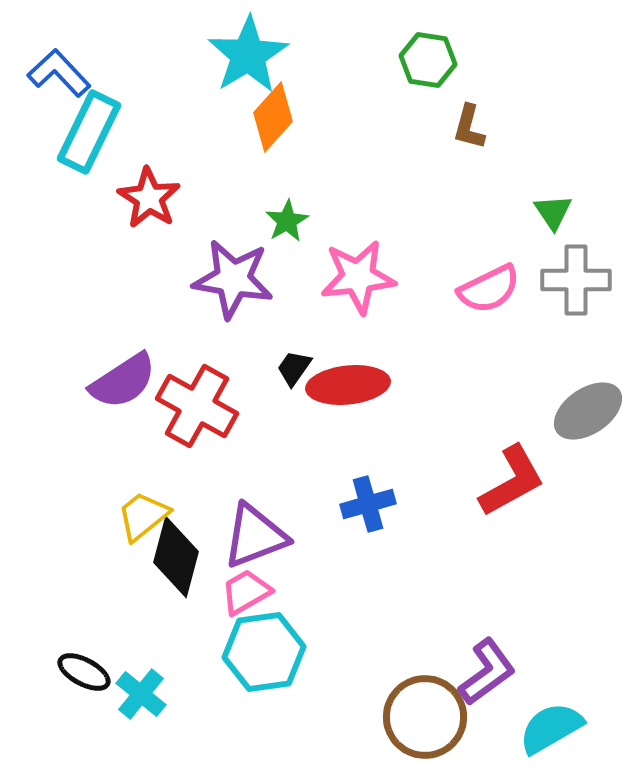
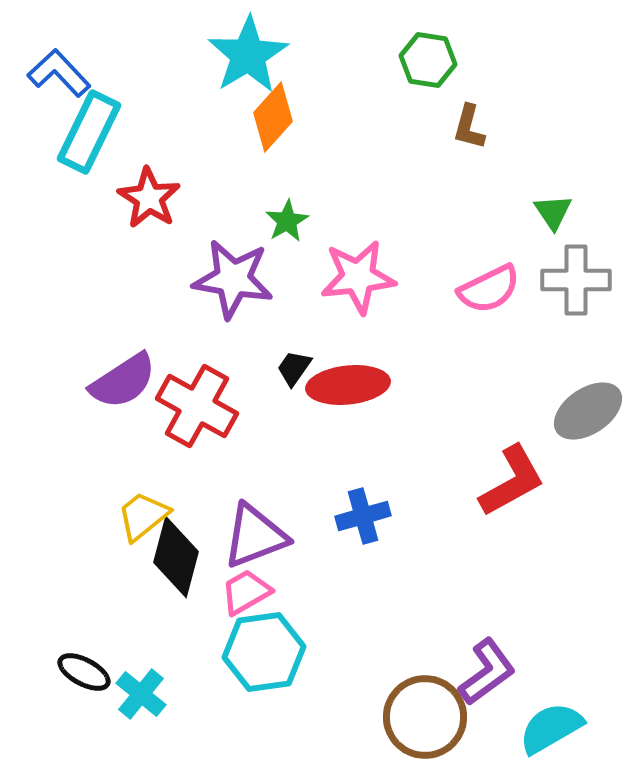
blue cross: moved 5 px left, 12 px down
